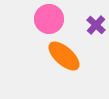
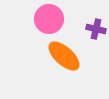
purple cross: moved 4 px down; rotated 30 degrees counterclockwise
